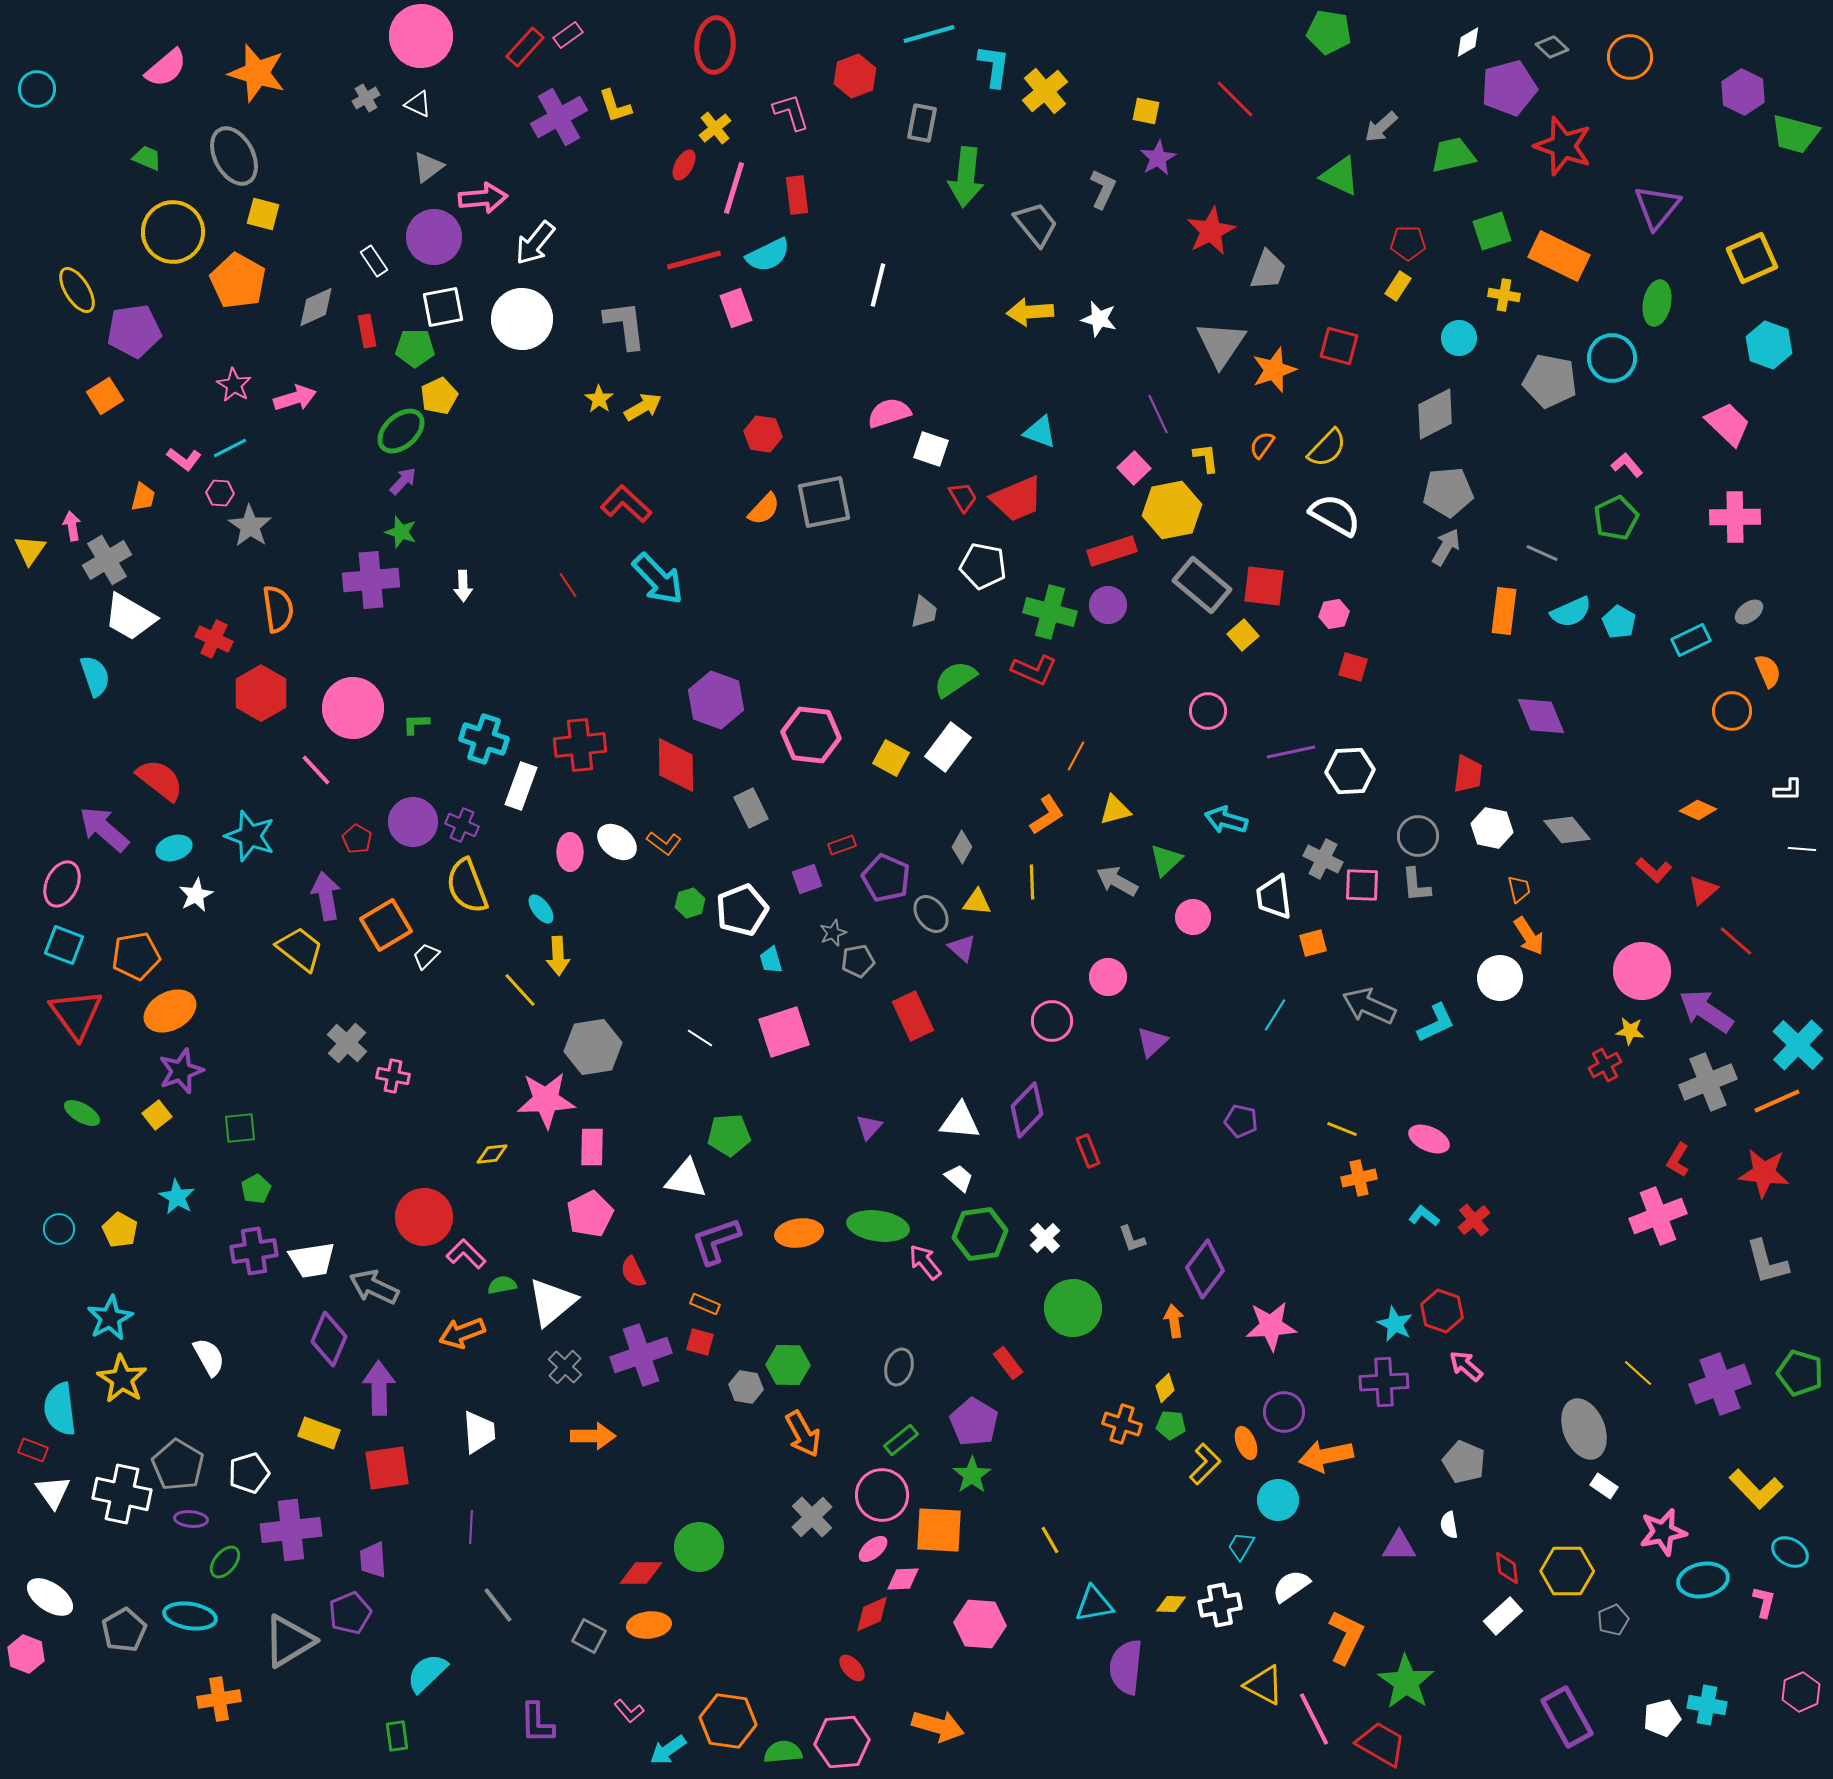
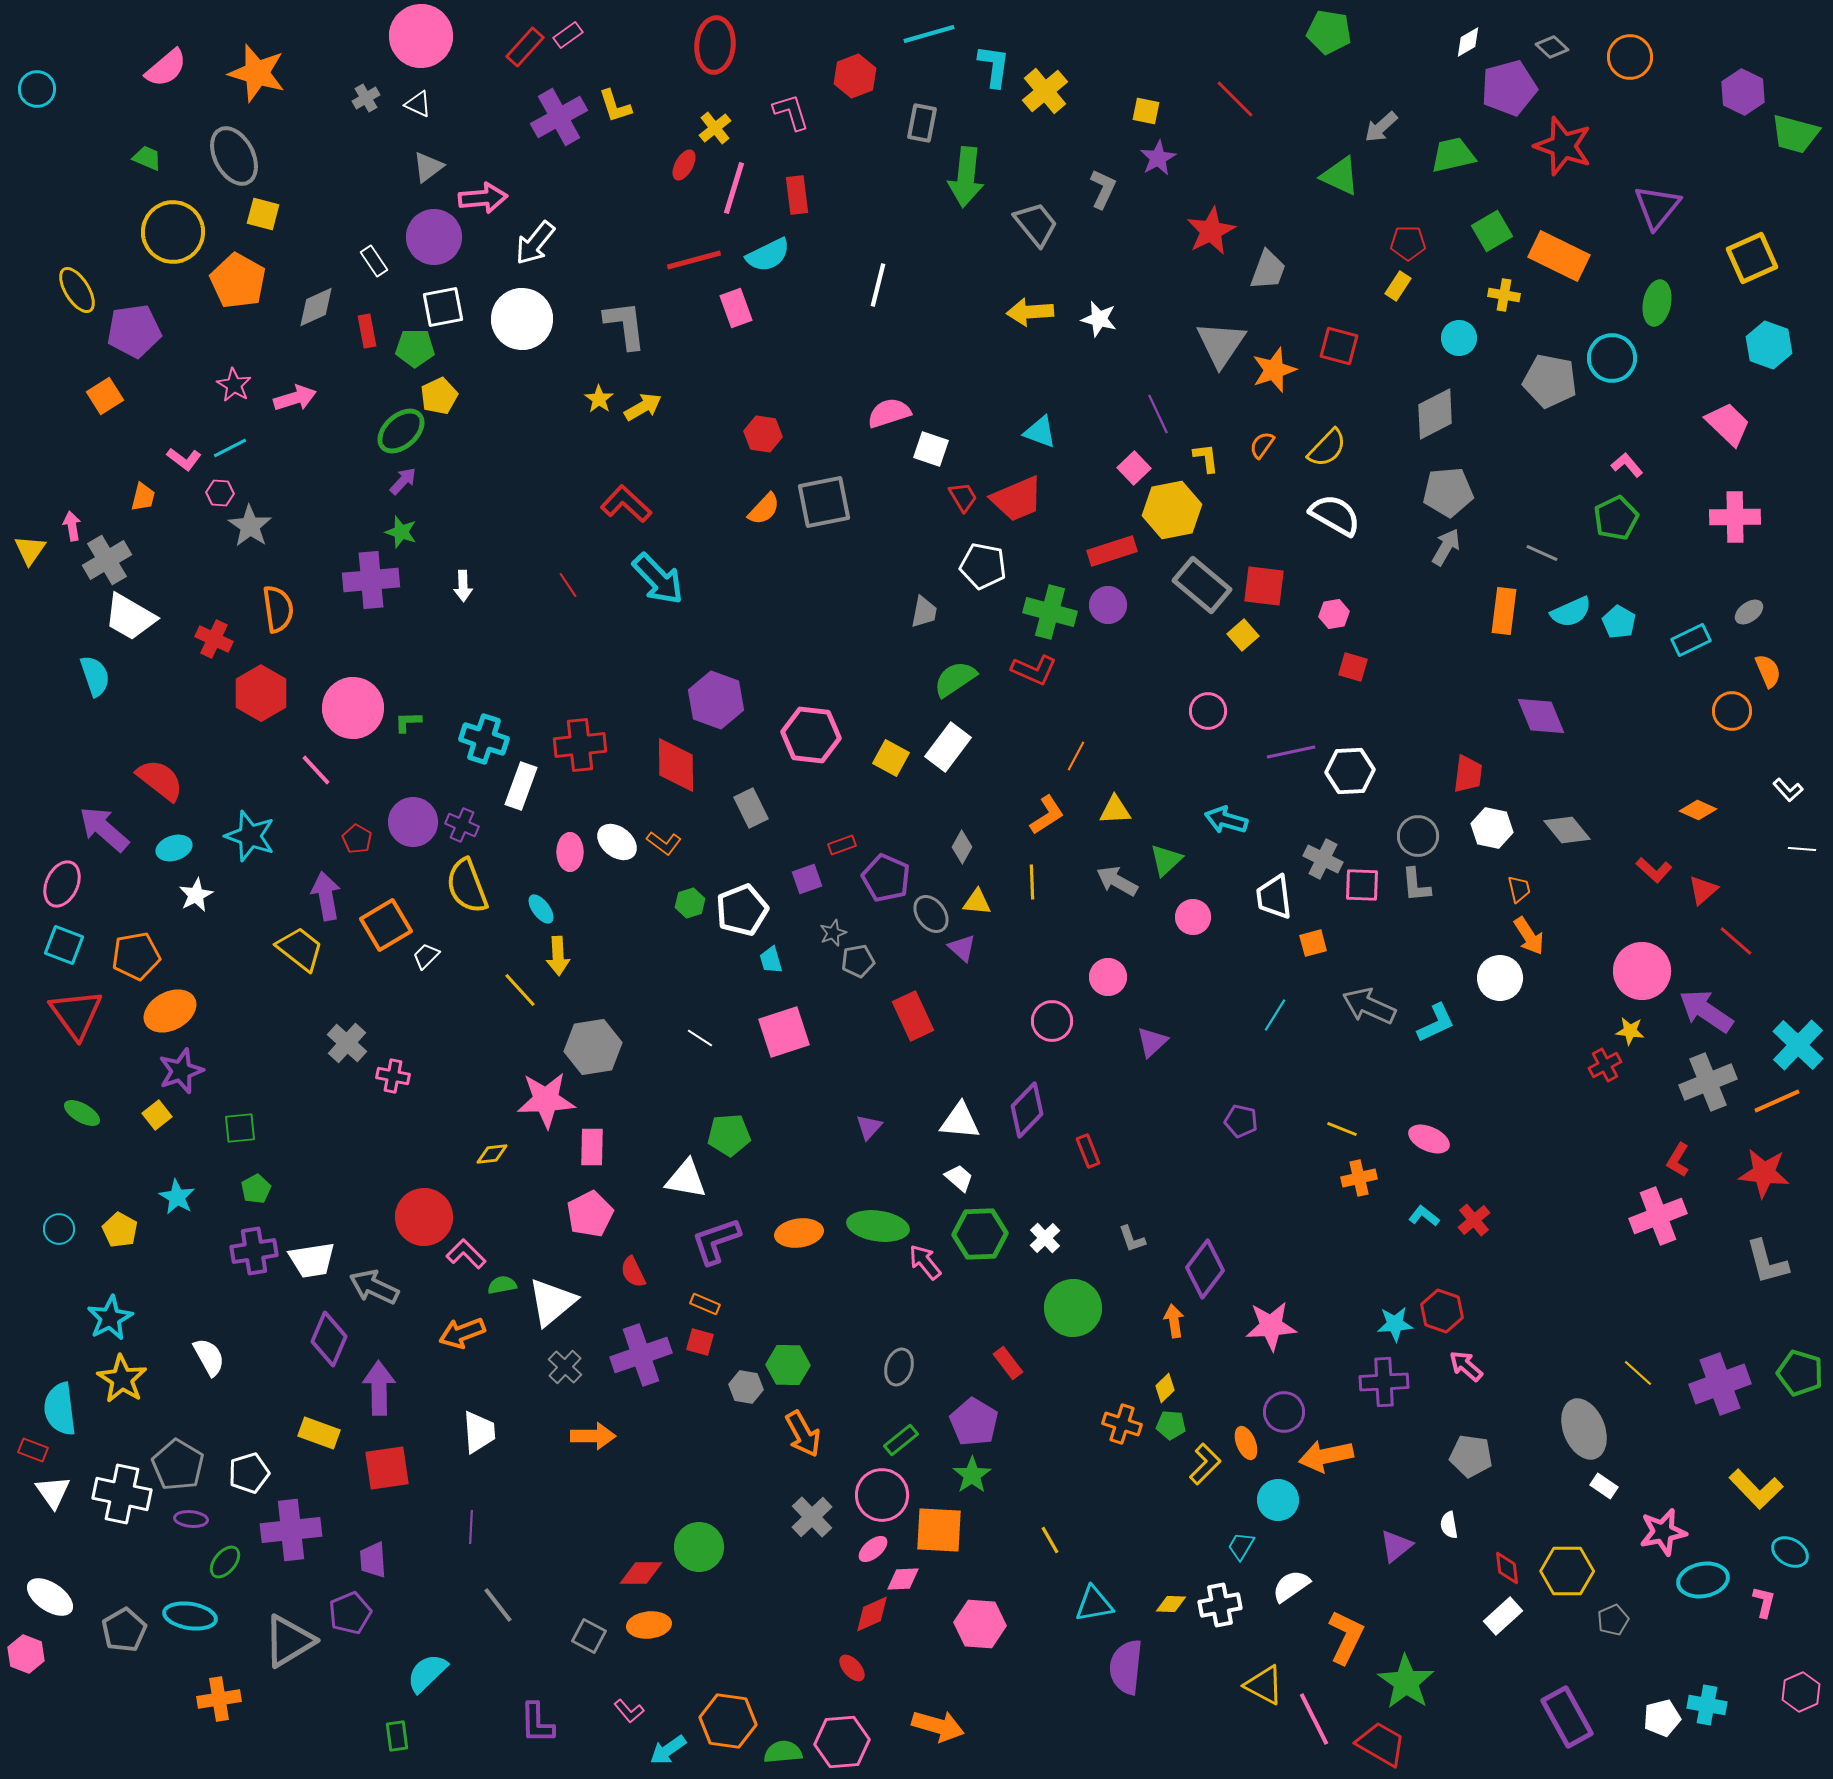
green square at (1492, 231): rotated 12 degrees counterclockwise
green L-shape at (416, 724): moved 8 px left, 2 px up
white L-shape at (1788, 790): rotated 48 degrees clockwise
yellow triangle at (1115, 810): rotated 12 degrees clockwise
green hexagon at (980, 1234): rotated 6 degrees clockwise
cyan star at (1395, 1324): rotated 30 degrees counterclockwise
gray pentagon at (1464, 1462): moved 7 px right, 6 px up; rotated 15 degrees counterclockwise
purple triangle at (1399, 1546): moved 3 px left; rotated 39 degrees counterclockwise
